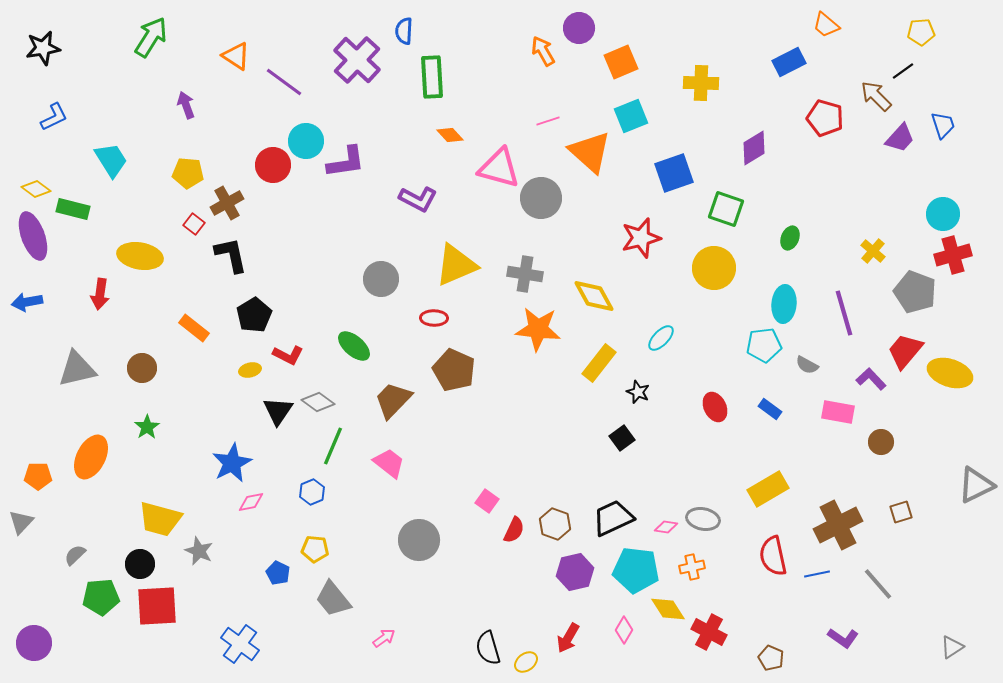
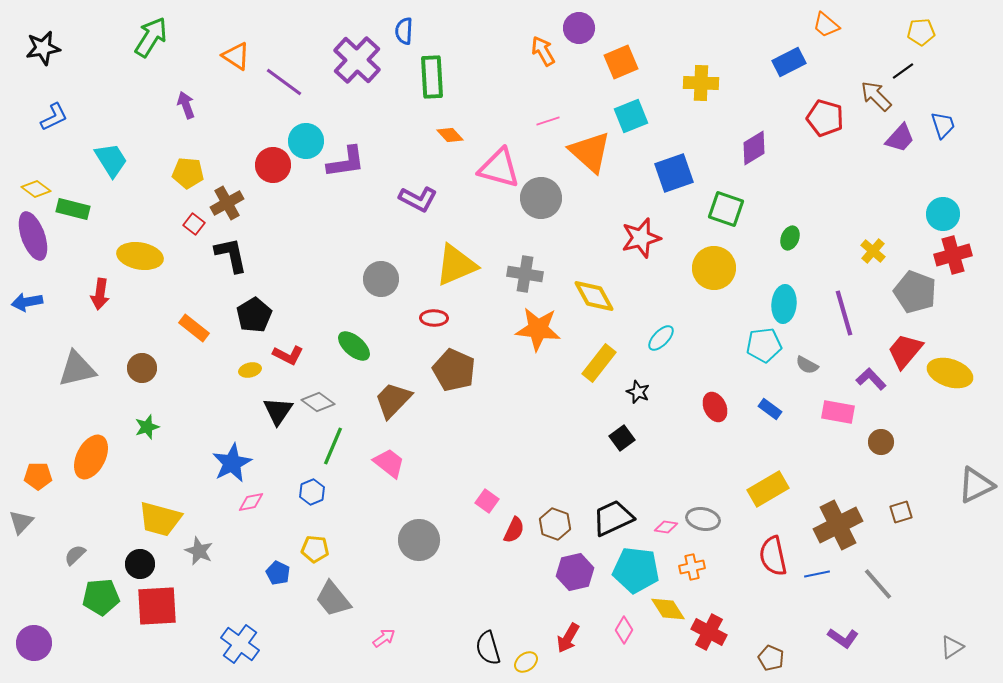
green star at (147, 427): rotated 15 degrees clockwise
